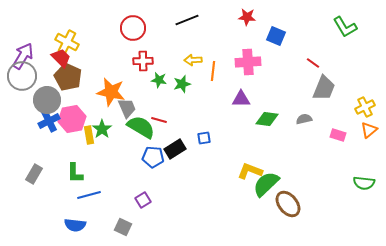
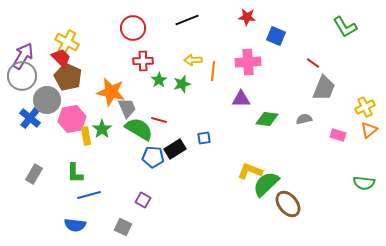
green star at (159, 80): rotated 28 degrees clockwise
blue cross at (49, 121): moved 19 px left, 3 px up; rotated 25 degrees counterclockwise
green semicircle at (141, 127): moved 2 px left, 2 px down
yellow rectangle at (89, 135): moved 3 px left, 1 px down
purple square at (143, 200): rotated 28 degrees counterclockwise
